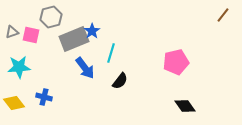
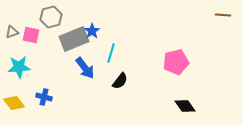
brown line: rotated 56 degrees clockwise
